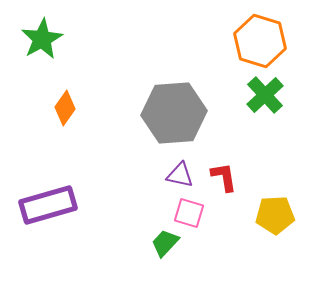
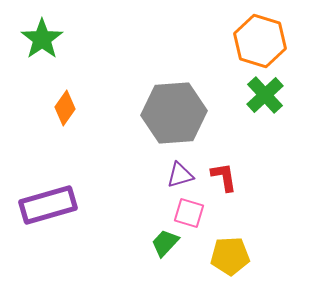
green star: rotated 6 degrees counterclockwise
purple triangle: rotated 28 degrees counterclockwise
yellow pentagon: moved 45 px left, 41 px down
